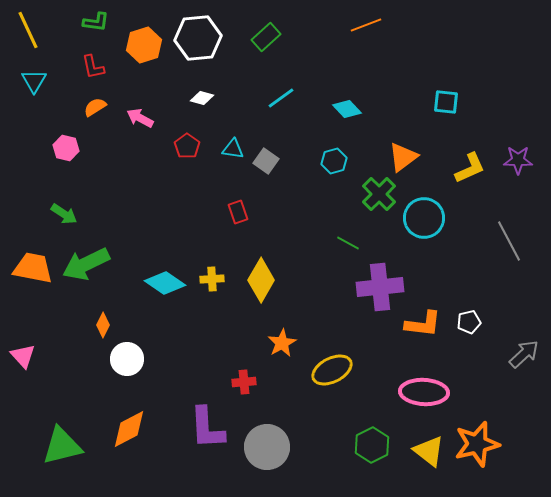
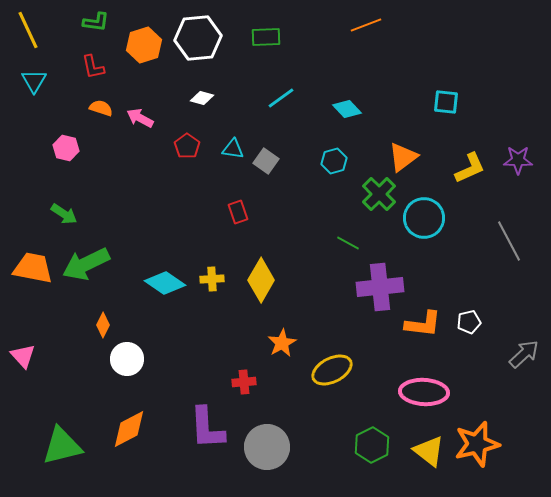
green rectangle at (266, 37): rotated 40 degrees clockwise
orange semicircle at (95, 107): moved 6 px right, 1 px down; rotated 50 degrees clockwise
